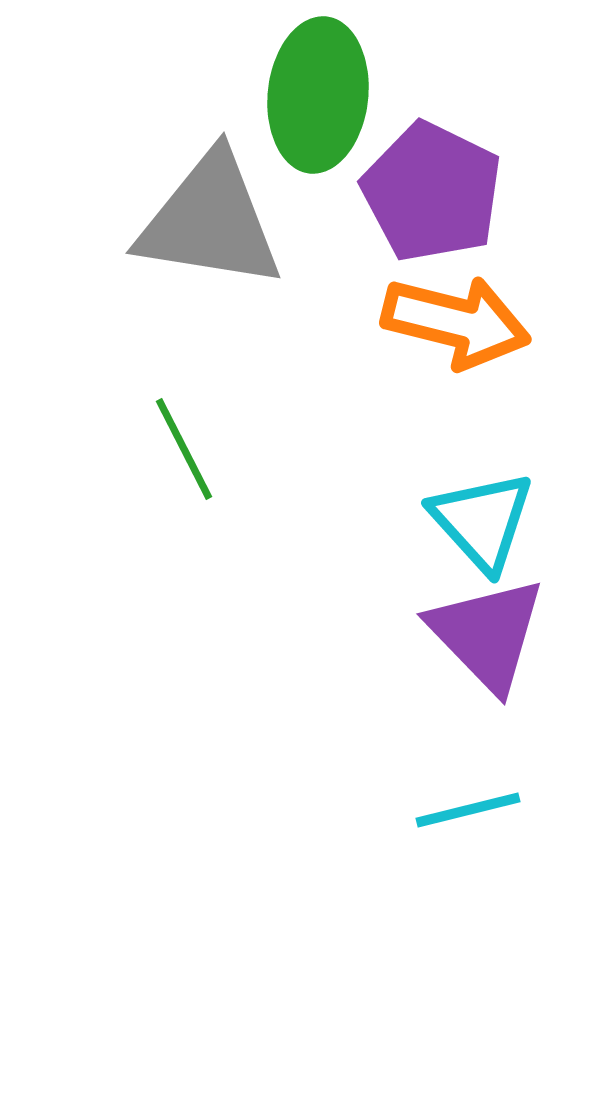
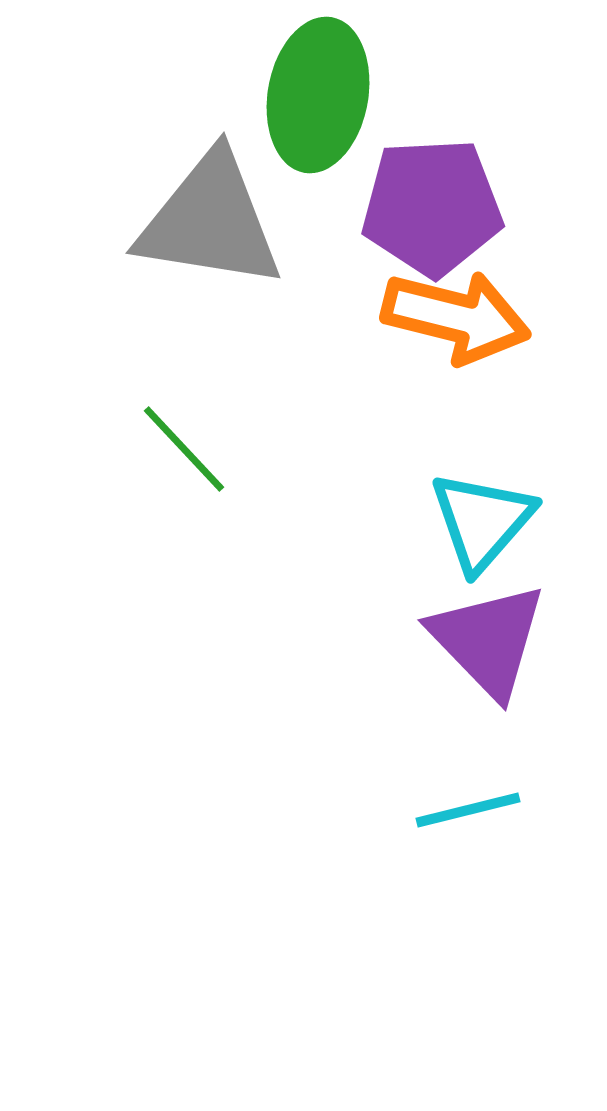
green ellipse: rotated 4 degrees clockwise
purple pentagon: moved 15 px down; rotated 29 degrees counterclockwise
orange arrow: moved 5 px up
green line: rotated 16 degrees counterclockwise
cyan triangle: rotated 23 degrees clockwise
purple triangle: moved 1 px right, 6 px down
